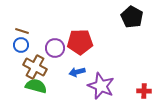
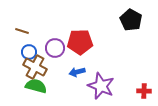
black pentagon: moved 1 px left, 3 px down
blue circle: moved 8 px right, 7 px down
